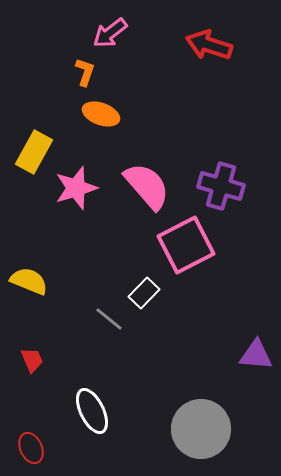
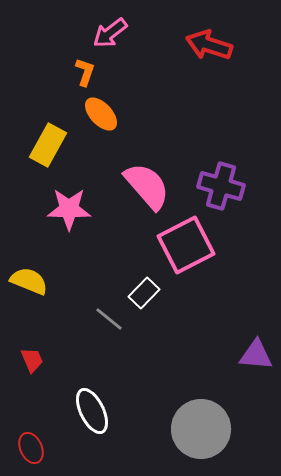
orange ellipse: rotated 27 degrees clockwise
yellow rectangle: moved 14 px right, 7 px up
pink star: moved 7 px left, 21 px down; rotated 18 degrees clockwise
